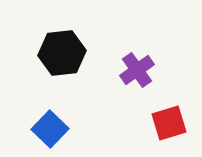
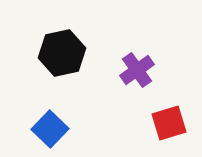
black hexagon: rotated 6 degrees counterclockwise
